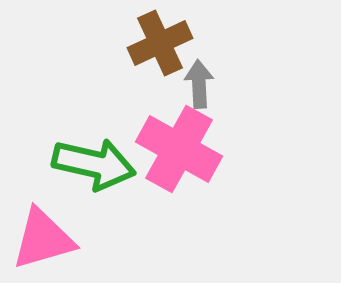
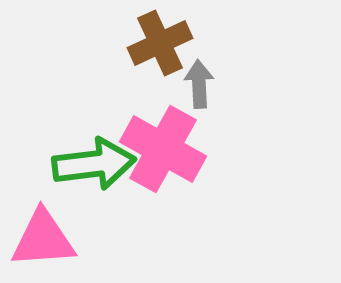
pink cross: moved 16 px left
green arrow: rotated 20 degrees counterclockwise
pink triangle: rotated 12 degrees clockwise
